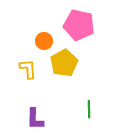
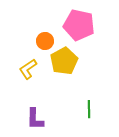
orange circle: moved 1 px right
yellow pentagon: moved 2 px up
yellow L-shape: rotated 120 degrees counterclockwise
